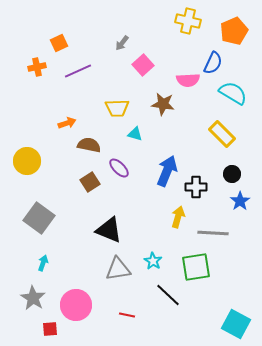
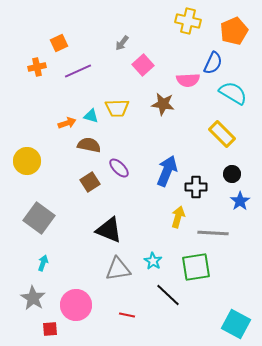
cyan triangle: moved 44 px left, 18 px up
